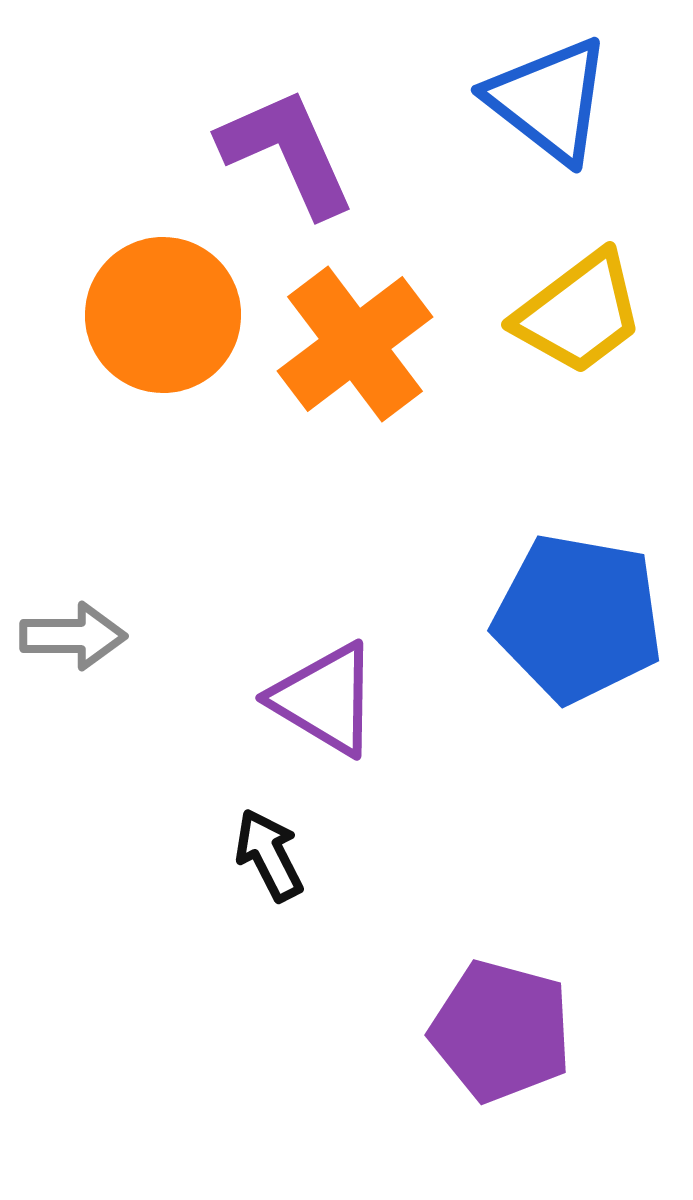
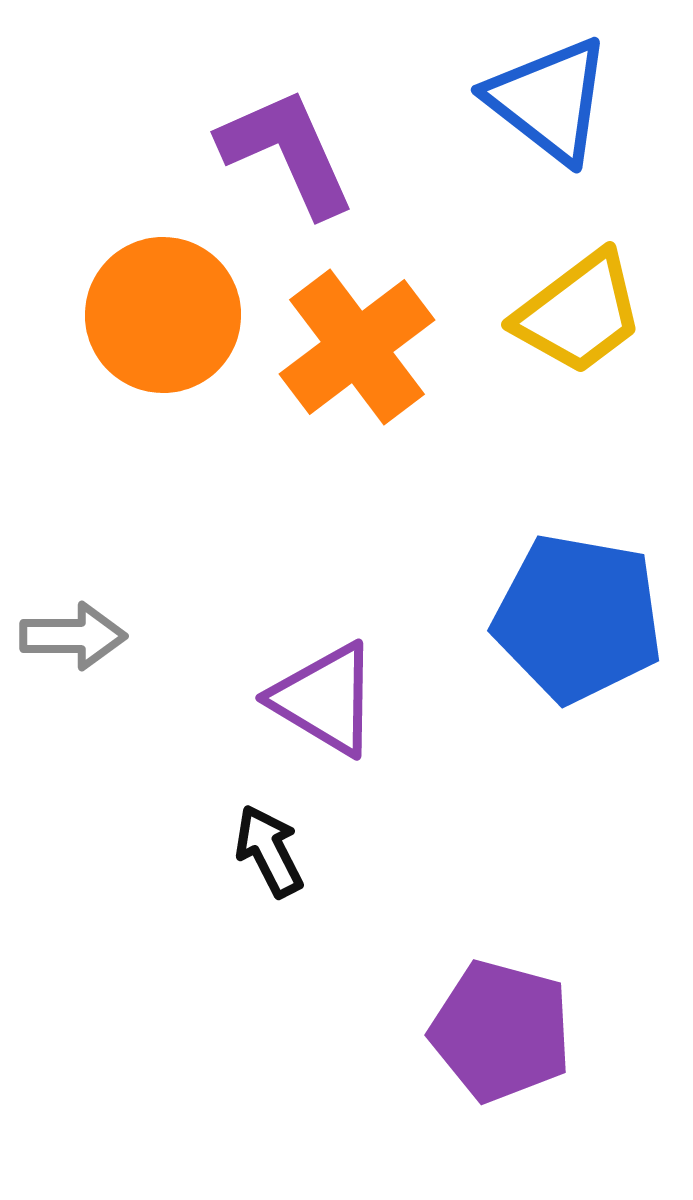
orange cross: moved 2 px right, 3 px down
black arrow: moved 4 px up
